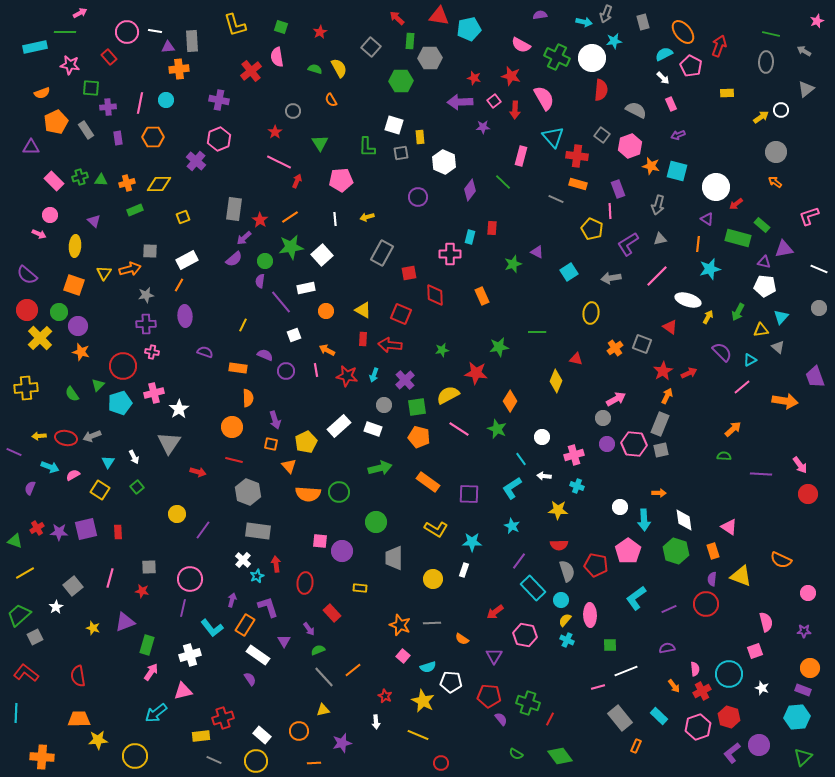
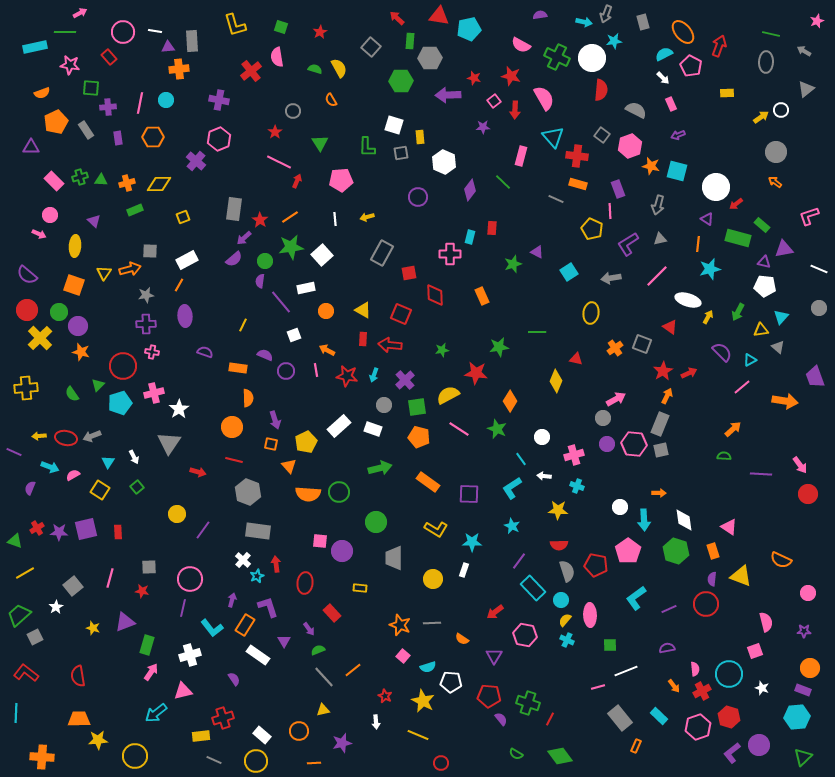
pink circle at (127, 32): moved 4 px left
purple arrow at (460, 102): moved 12 px left, 7 px up
purple semicircle at (250, 679): moved 16 px left
